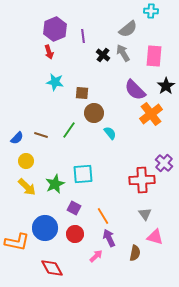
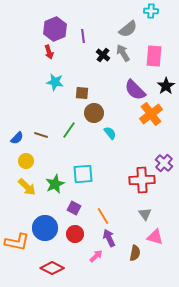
red diamond: rotated 35 degrees counterclockwise
